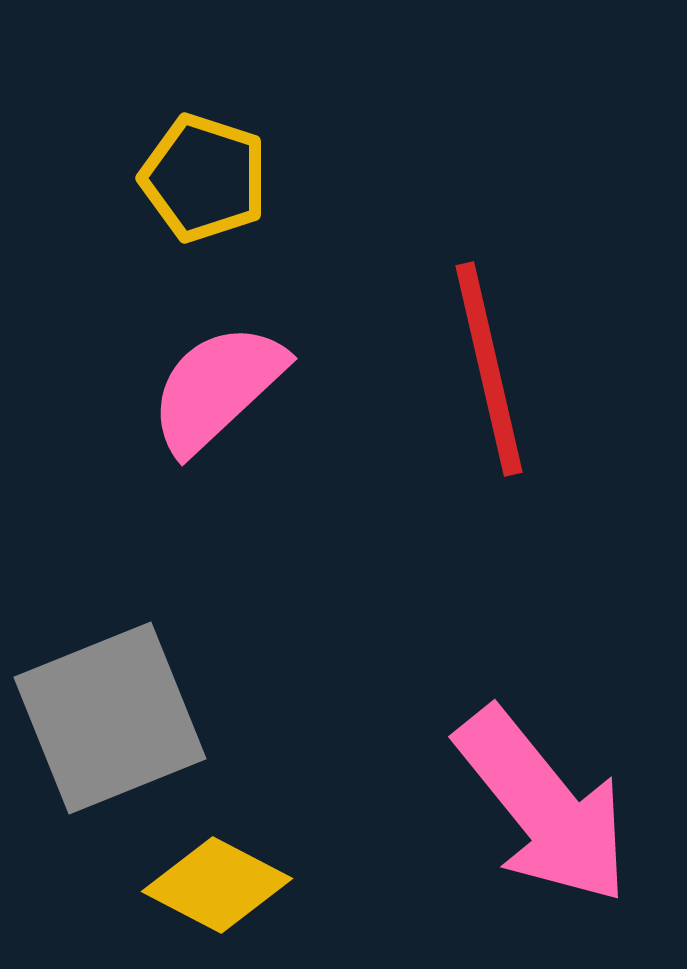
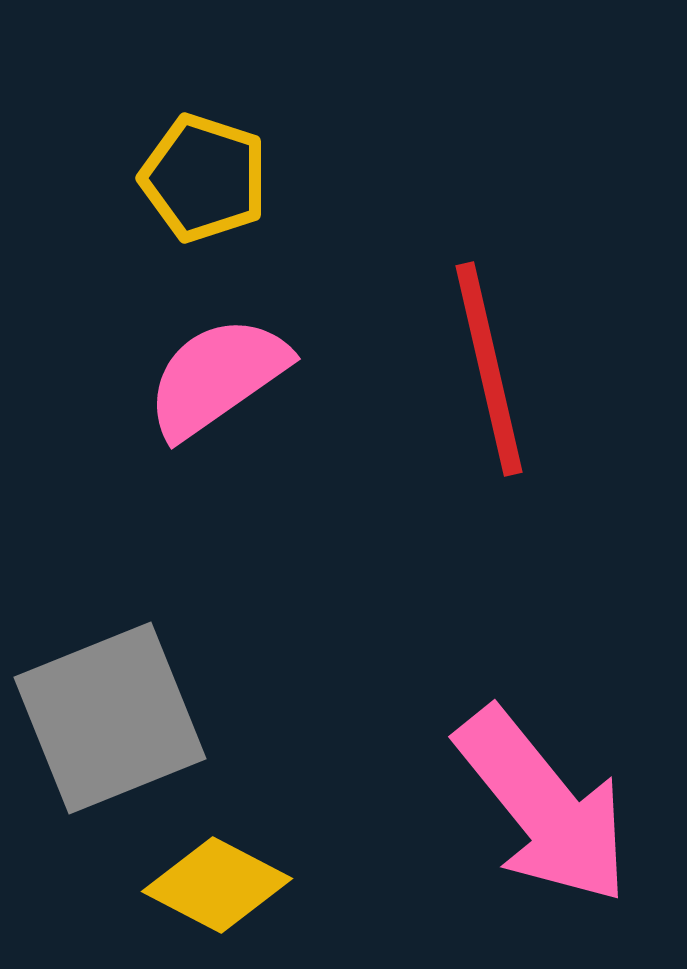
pink semicircle: moved 11 px up; rotated 8 degrees clockwise
